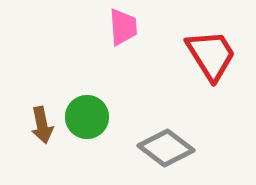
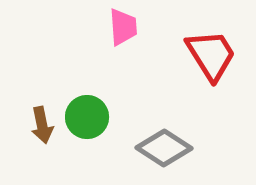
gray diamond: moved 2 px left; rotated 4 degrees counterclockwise
